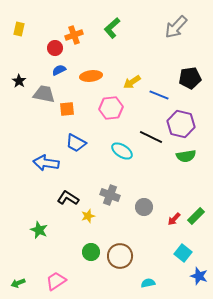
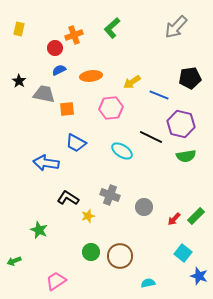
green arrow: moved 4 px left, 22 px up
